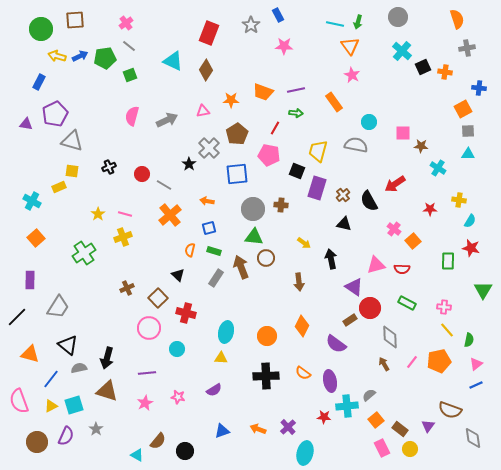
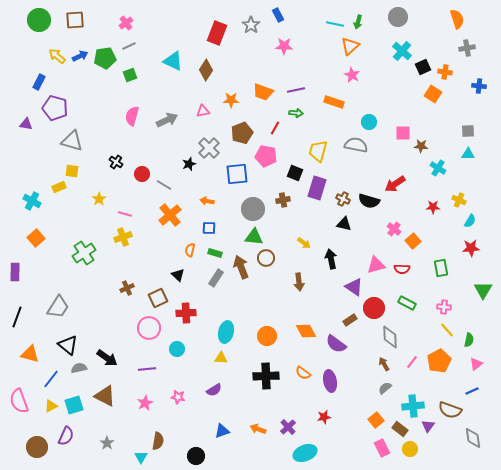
green circle at (41, 29): moved 2 px left, 9 px up
red rectangle at (209, 33): moved 8 px right
gray line at (129, 46): rotated 64 degrees counterclockwise
orange triangle at (350, 46): rotated 24 degrees clockwise
yellow arrow at (57, 56): rotated 24 degrees clockwise
blue cross at (479, 88): moved 2 px up
orange rectangle at (334, 102): rotated 36 degrees counterclockwise
orange square at (463, 109): moved 30 px left, 15 px up; rotated 30 degrees counterclockwise
purple pentagon at (55, 114): moved 6 px up; rotated 30 degrees counterclockwise
brown pentagon at (237, 134): moved 5 px right, 1 px up; rotated 10 degrees clockwise
pink pentagon at (269, 155): moved 3 px left, 1 px down
black star at (189, 164): rotated 16 degrees clockwise
black cross at (109, 167): moved 7 px right, 5 px up; rotated 32 degrees counterclockwise
black square at (297, 171): moved 2 px left, 2 px down
brown cross at (343, 195): moved 4 px down; rotated 24 degrees counterclockwise
yellow cross at (459, 200): rotated 16 degrees clockwise
black semicircle at (369, 201): rotated 45 degrees counterclockwise
brown cross at (281, 205): moved 2 px right, 5 px up; rotated 16 degrees counterclockwise
red star at (430, 209): moved 3 px right, 2 px up
yellow star at (98, 214): moved 1 px right, 15 px up
blue square at (209, 228): rotated 16 degrees clockwise
red star at (471, 248): rotated 18 degrees counterclockwise
green rectangle at (214, 251): moved 1 px right, 2 px down
green rectangle at (448, 261): moved 7 px left, 7 px down; rotated 12 degrees counterclockwise
purple rectangle at (30, 280): moved 15 px left, 8 px up
brown square at (158, 298): rotated 18 degrees clockwise
red circle at (370, 308): moved 4 px right
red cross at (186, 313): rotated 18 degrees counterclockwise
black line at (17, 317): rotated 25 degrees counterclockwise
orange diamond at (302, 326): moved 4 px right, 5 px down; rotated 55 degrees counterclockwise
black arrow at (107, 358): rotated 70 degrees counterclockwise
orange pentagon at (439, 361): rotated 15 degrees counterclockwise
purple line at (147, 373): moved 4 px up
blue line at (476, 385): moved 4 px left, 6 px down
brown triangle at (107, 391): moved 2 px left, 5 px down; rotated 10 degrees clockwise
gray semicircle at (369, 395): moved 16 px right, 7 px up
cyan cross at (347, 406): moved 66 px right
red star at (324, 417): rotated 16 degrees counterclockwise
gray star at (96, 429): moved 11 px right, 14 px down
brown semicircle at (158, 441): rotated 30 degrees counterclockwise
brown circle at (37, 442): moved 5 px down
black circle at (185, 451): moved 11 px right, 5 px down
cyan ellipse at (305, 453): rotated 55 degrees clockwise
cyan triangle at (137, 455): moved 4 px right, 2 px down; rotated 32 degrees clockwise
